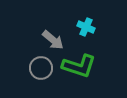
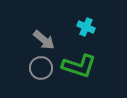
gray arrow: moved 9 px left
